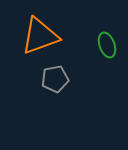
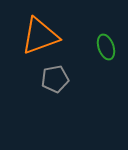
green ellipse: moved 1 px left, 2 px down
